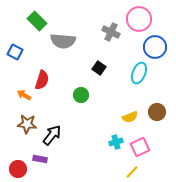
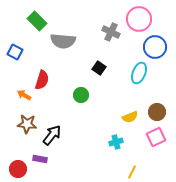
pink square: moved 16 px right, 10 px up
yellow line: rotated 16 degrees counterclockwise
